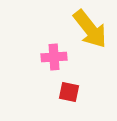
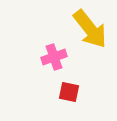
pink cross: rotated 15 degrees counterclockwise
